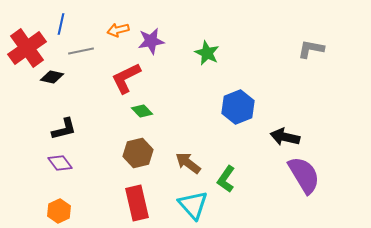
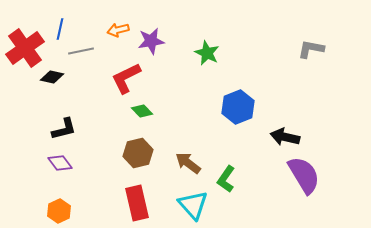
blue line: moved 1 px left, 5 px down
red cross: moved 2 px left
